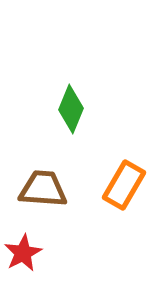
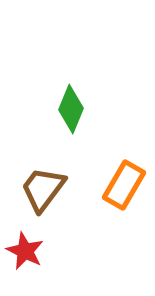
brown trapezoid: rotated 57 degrees counterclockwise
red star: moved 2 px right, 2 px up; rotated 18 degrees counterclockwise
